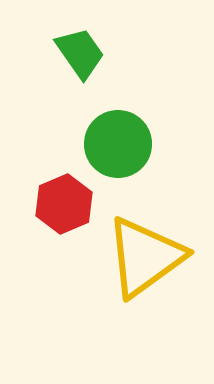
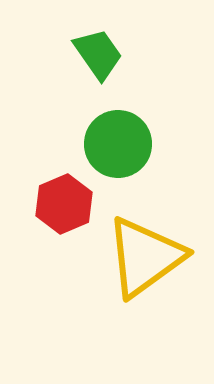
green trapezoid: moved 18 px right, 1 px down
